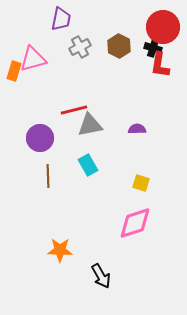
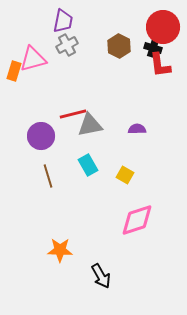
purple trapezoid: moved 2 px right, 2 px down
gray cross: moved 13 px left, 2 px up
red L-shape: rotated 16 degrees counterclockwise
red line: moved 1 px left, 4 px down
purple circle: moved 1 px right, 2 px up
brown line: rotated 15 degrees counterclockwise
yellow square: moved 16 px left, 8 px up; rotated 12 degrees clockwise
pink diamond: moved 2 px right, 3 px up
